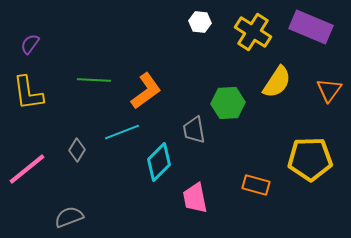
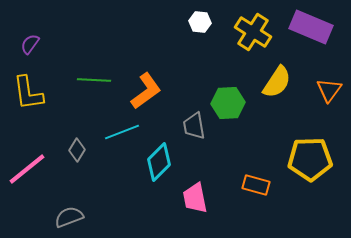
gray trapezoid: moved 4 px up
